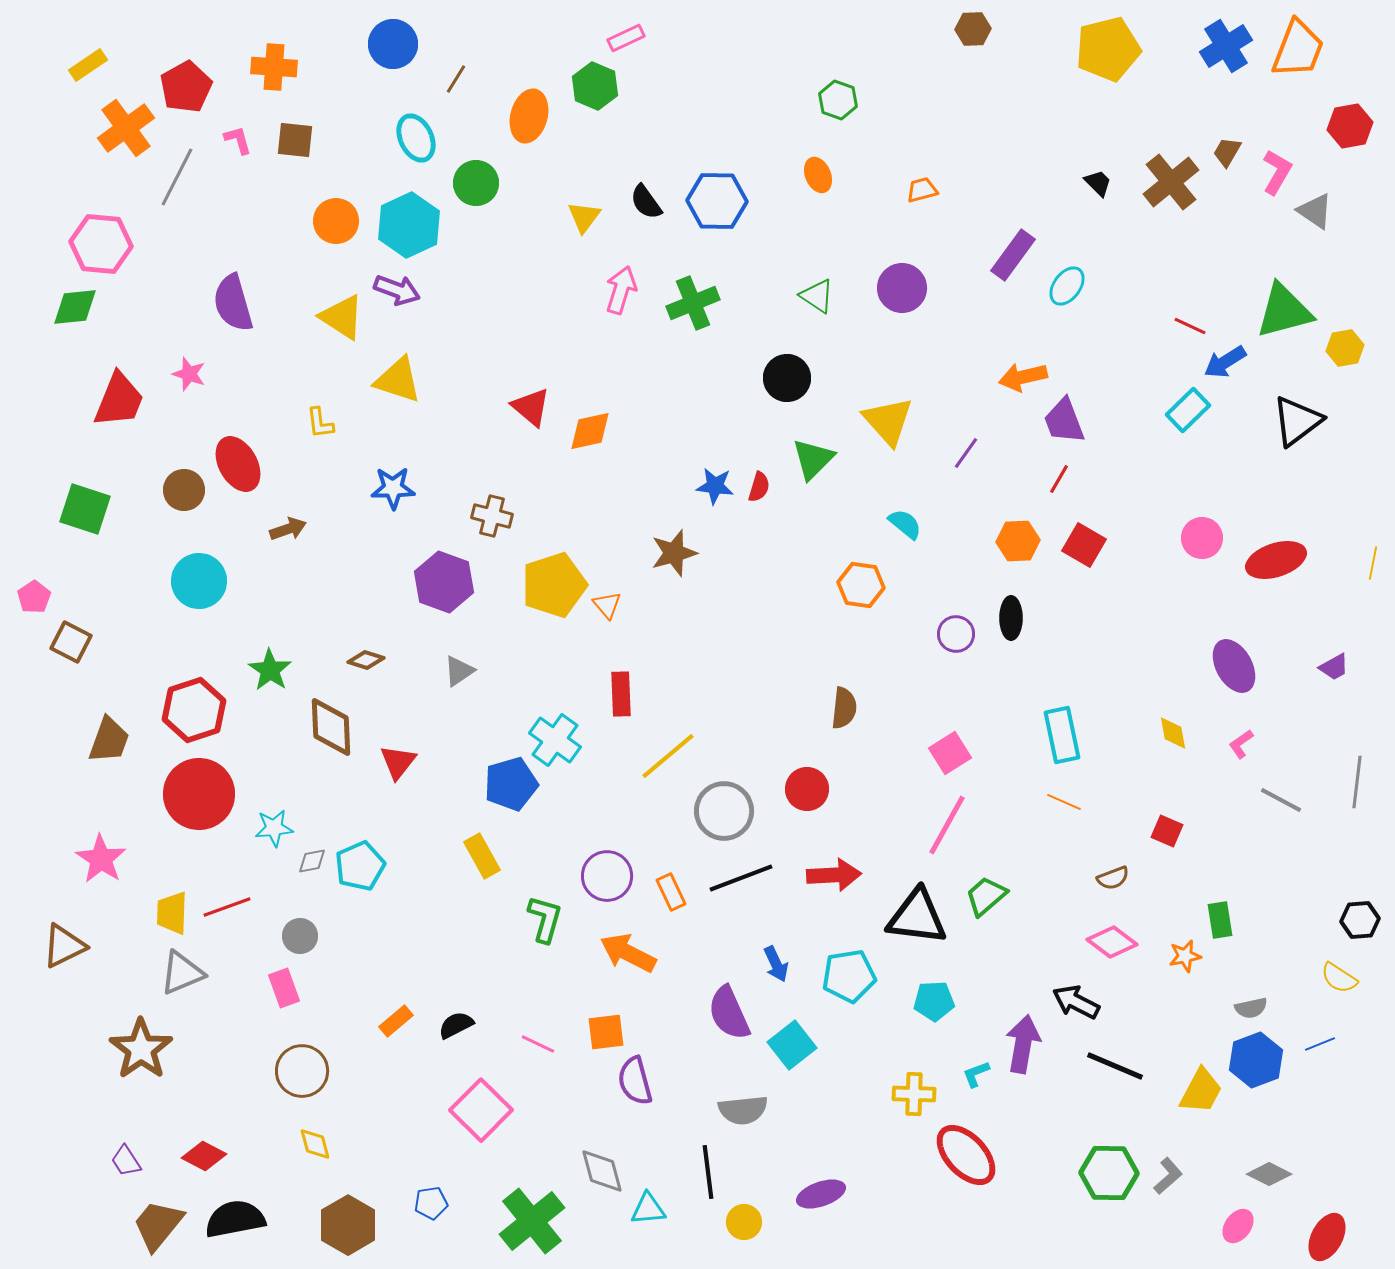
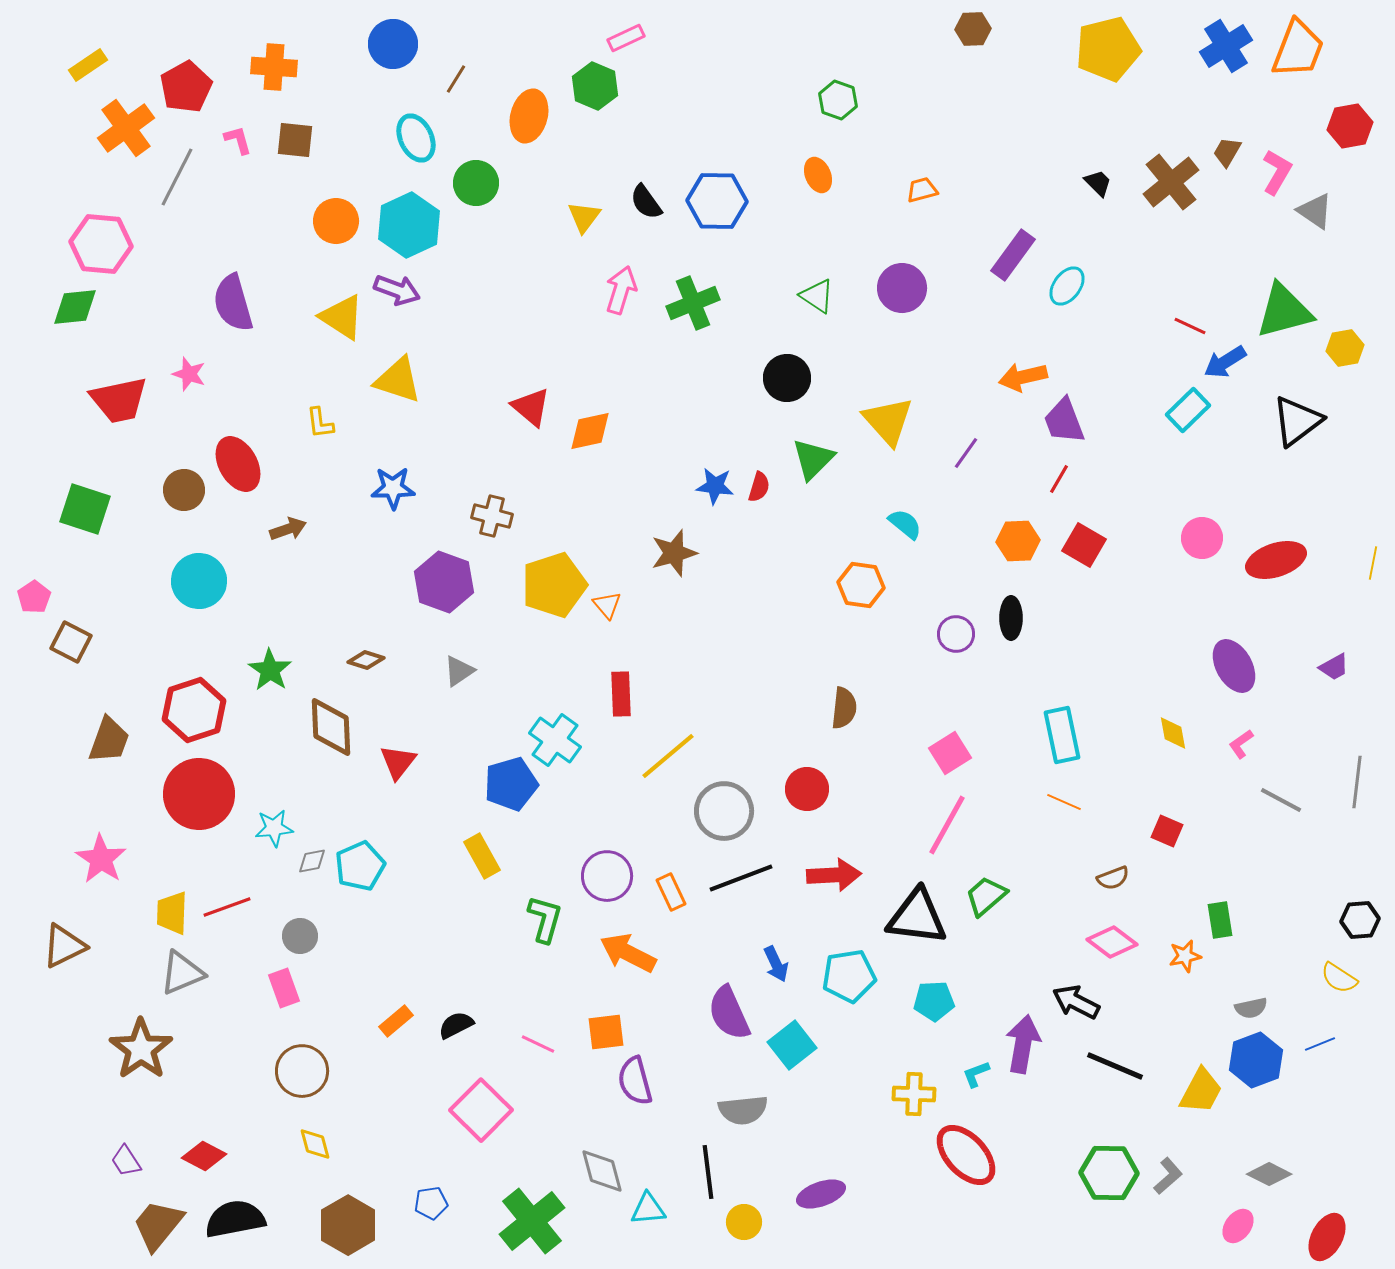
red trapezoid at (119, 400): rotated 56 degrees clockwise
